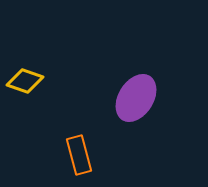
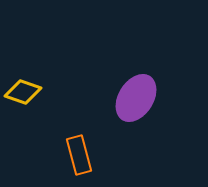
yellow diamond: moved 2 px left, 11 px down
